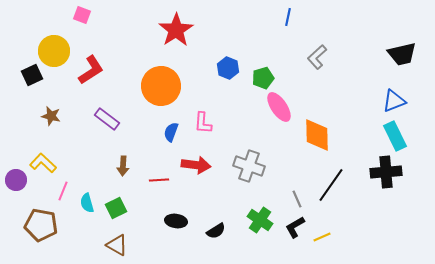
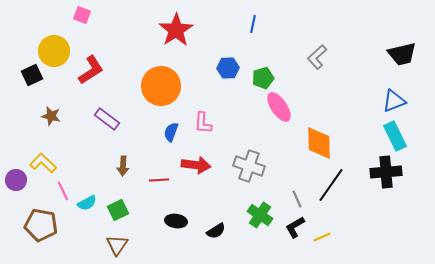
blue line: moved 35 px left, 7 px down
blue hexagon: rotated 25 degrees counterclockwise
orange diamond: moved 2 px right, 8 px down
pink line: rotated 48 degrees counterclockwise
cyan semicircle: rotated 102 degrees counterclockwise
green square: moved 2 px right, 2 px down
green cross: moved 5 px up
brown triangle: rotated 35 degrees clockwise
